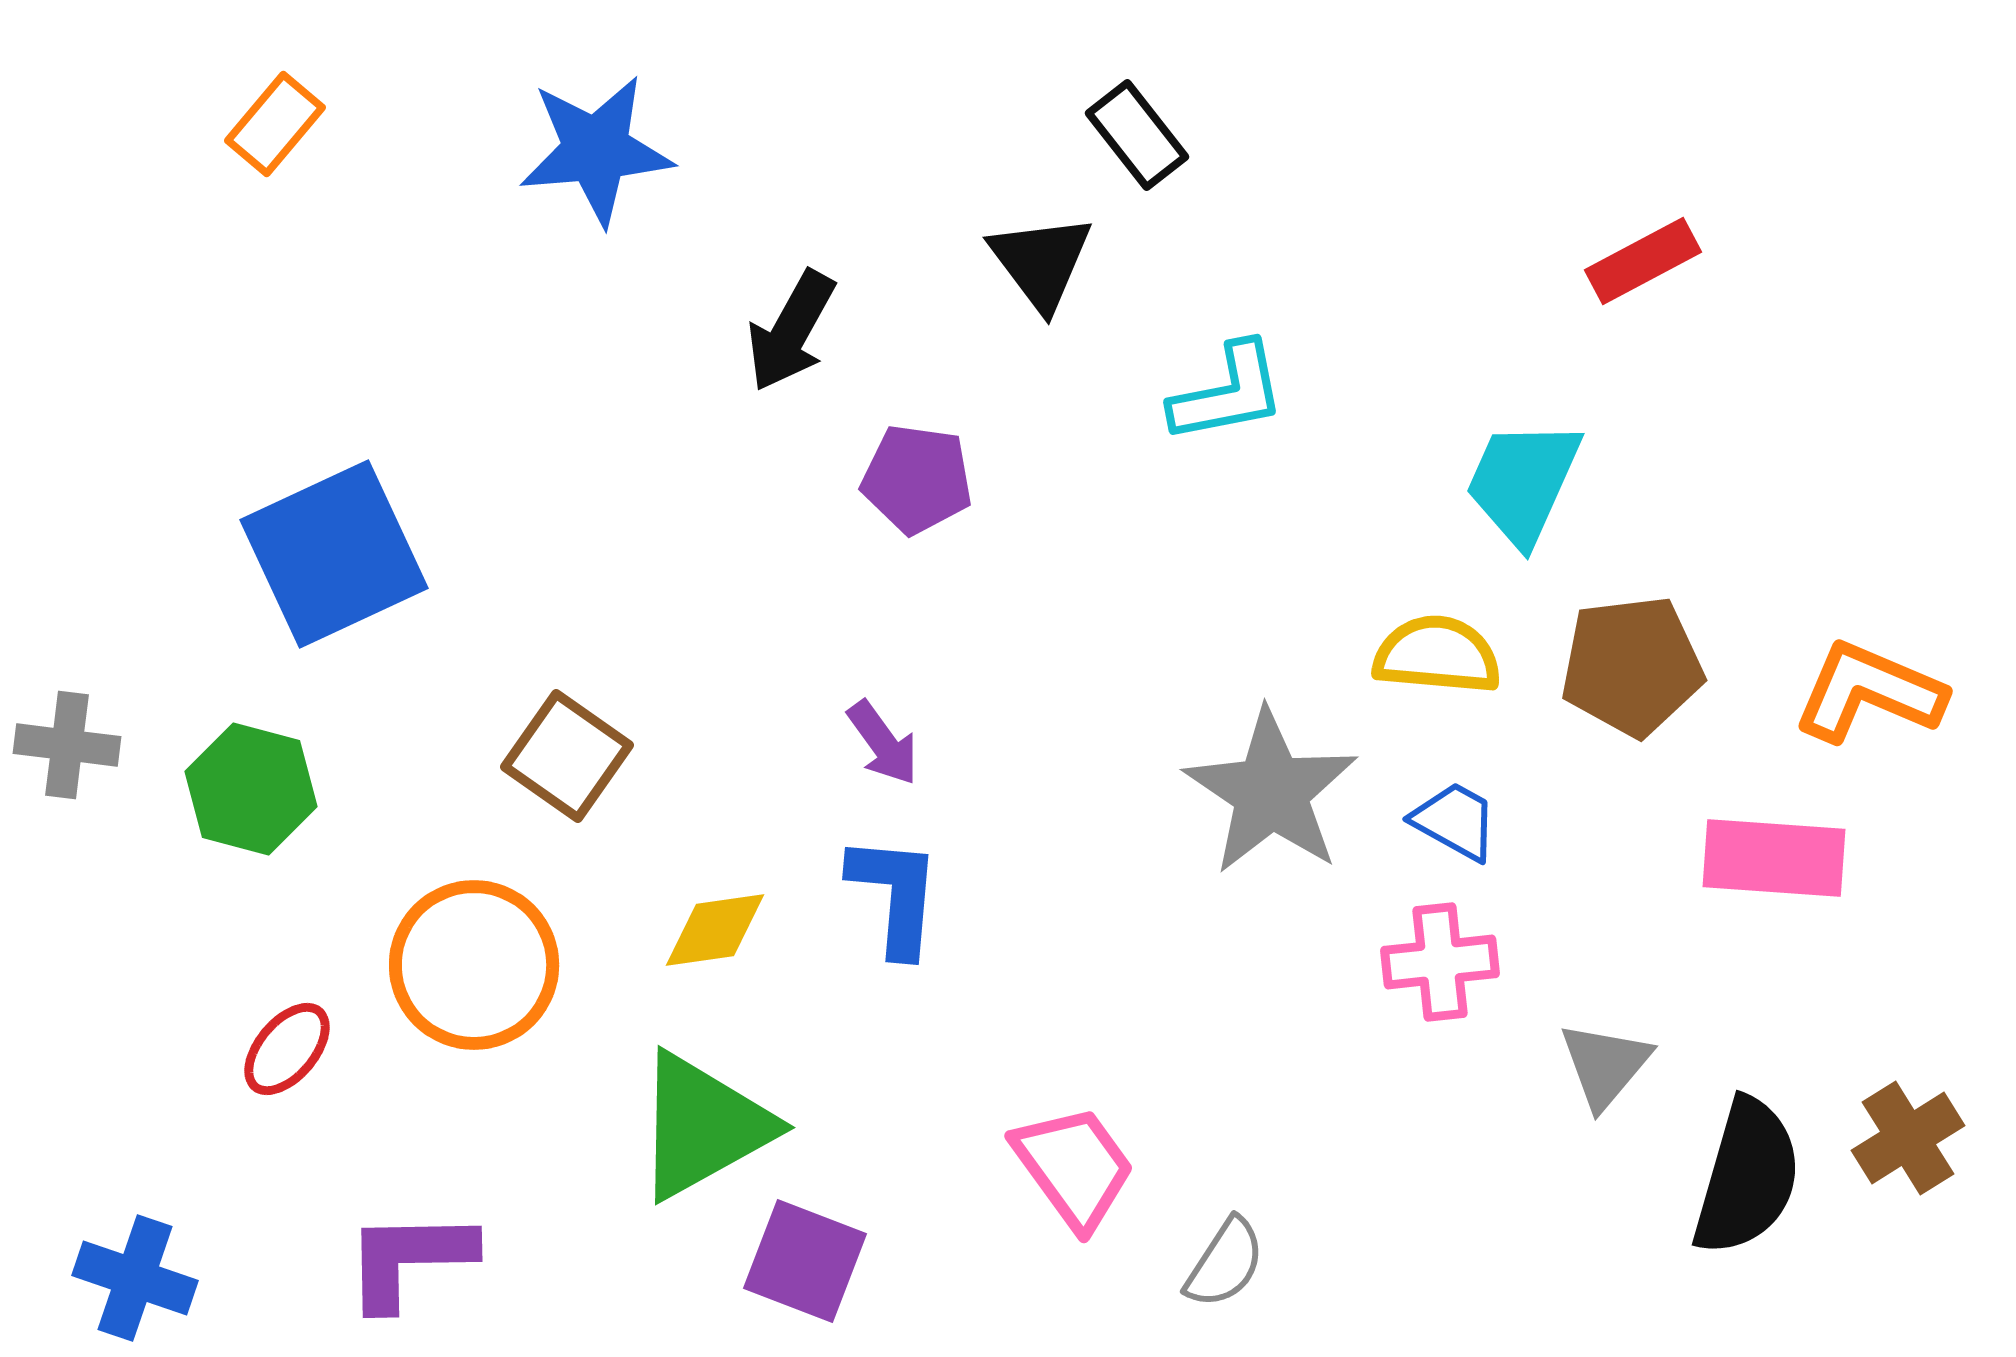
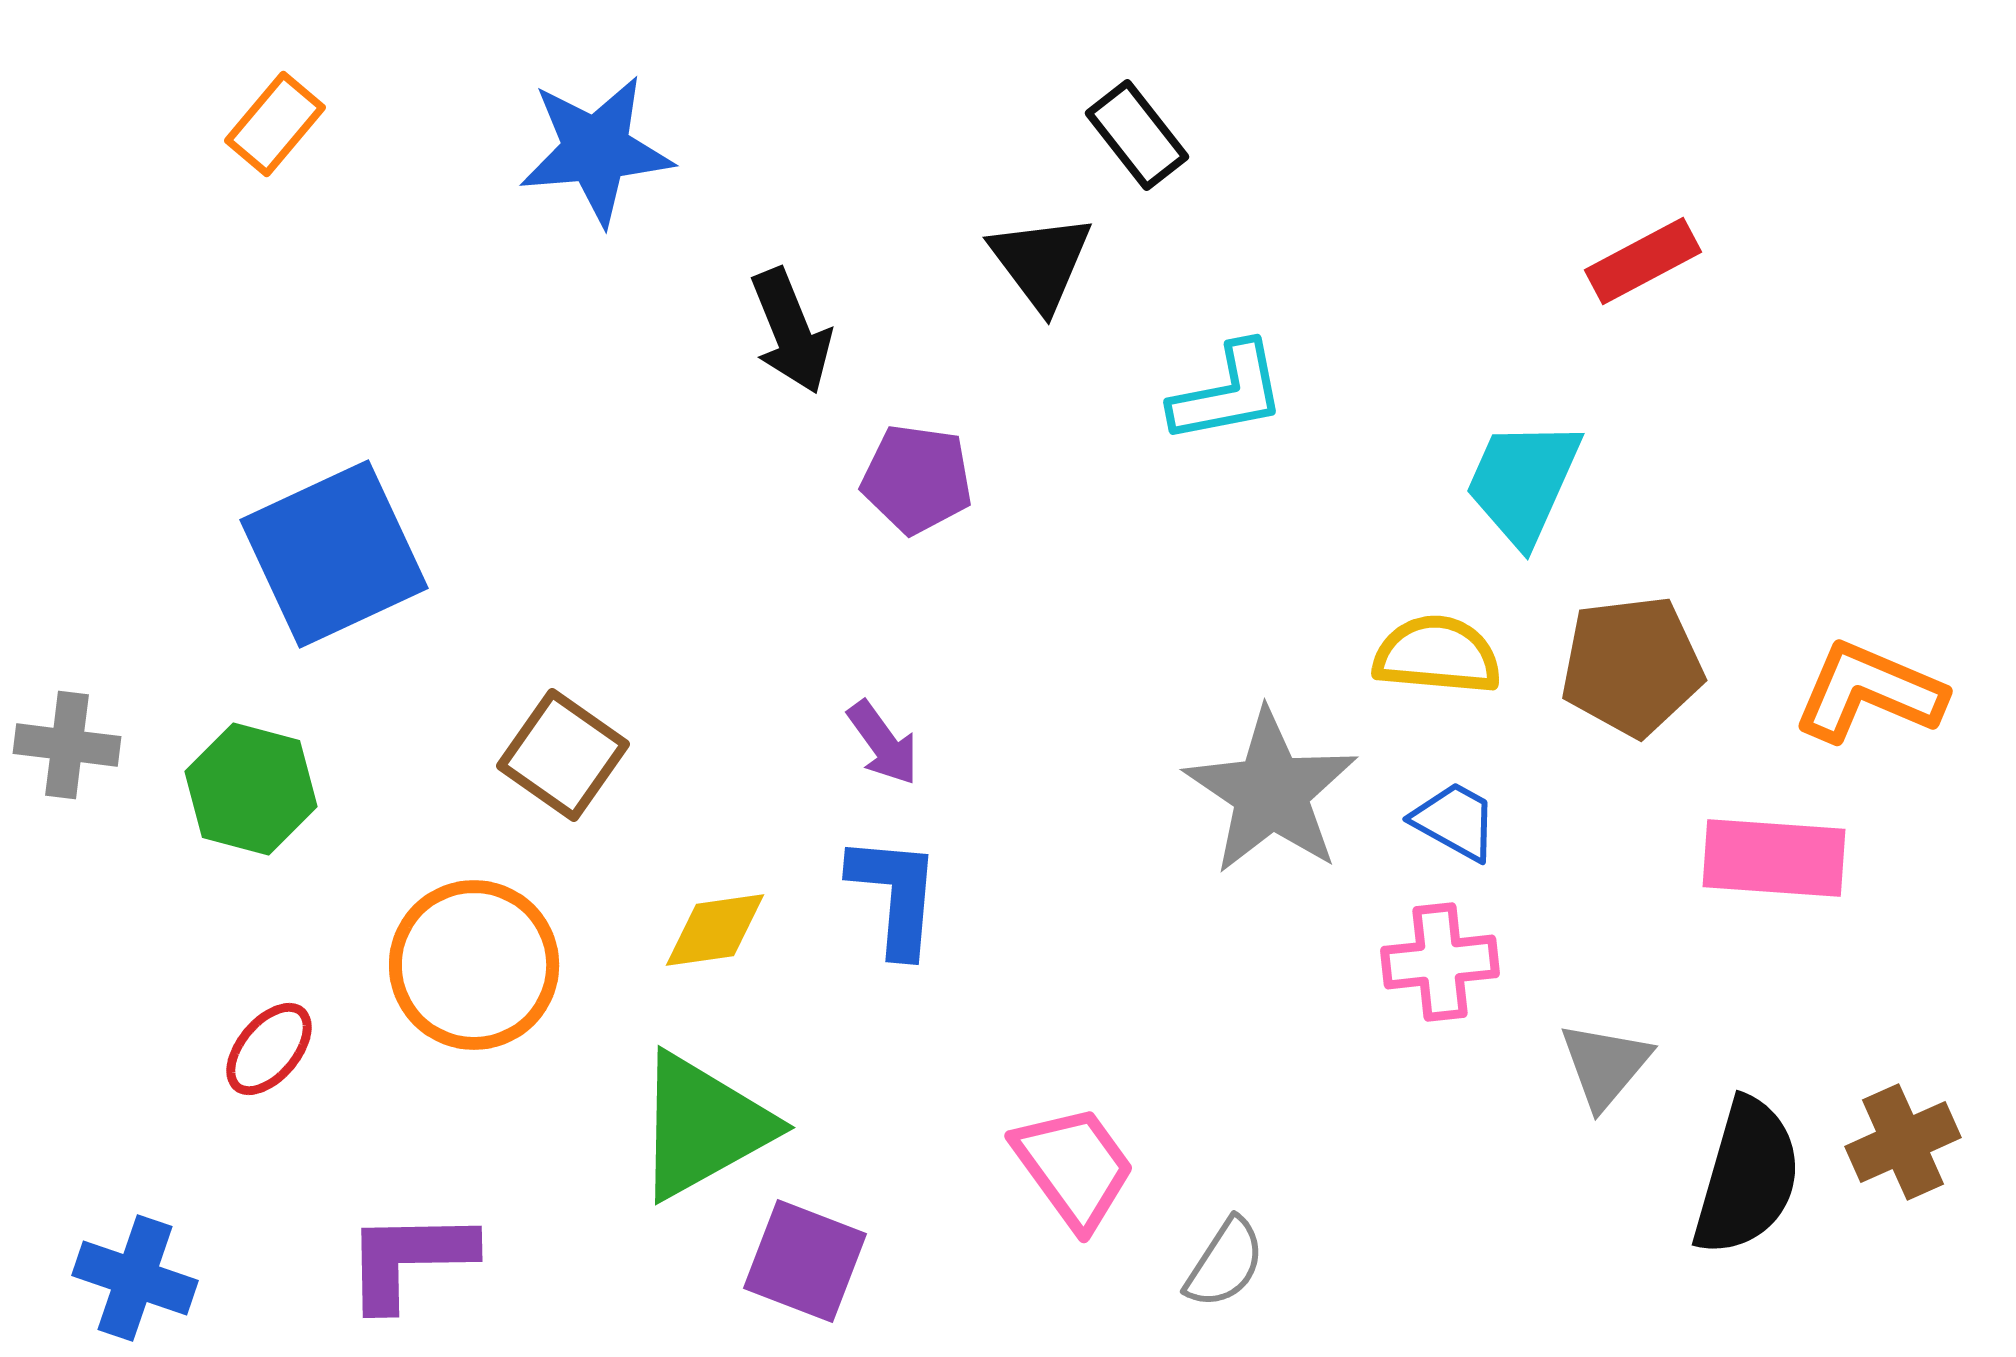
black arrow: rotated 51 degrees counterclockwise
brown square: moved 4 px left, 1 px up
red ellipse: moved 18 px left
brown cross: moved 5 px left, 4 px down; rotated 8 degrees clockwise
